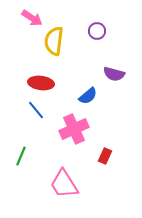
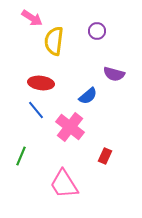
pink cross: moved 4 px left, 2 px up; rotated 28 degrees counterclockwise
